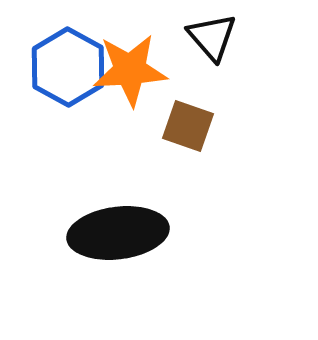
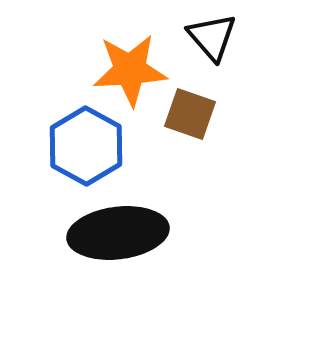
blue hexagon: moved 18 px right, 79 px down
brown square: moved 2 px right, 12 px up
